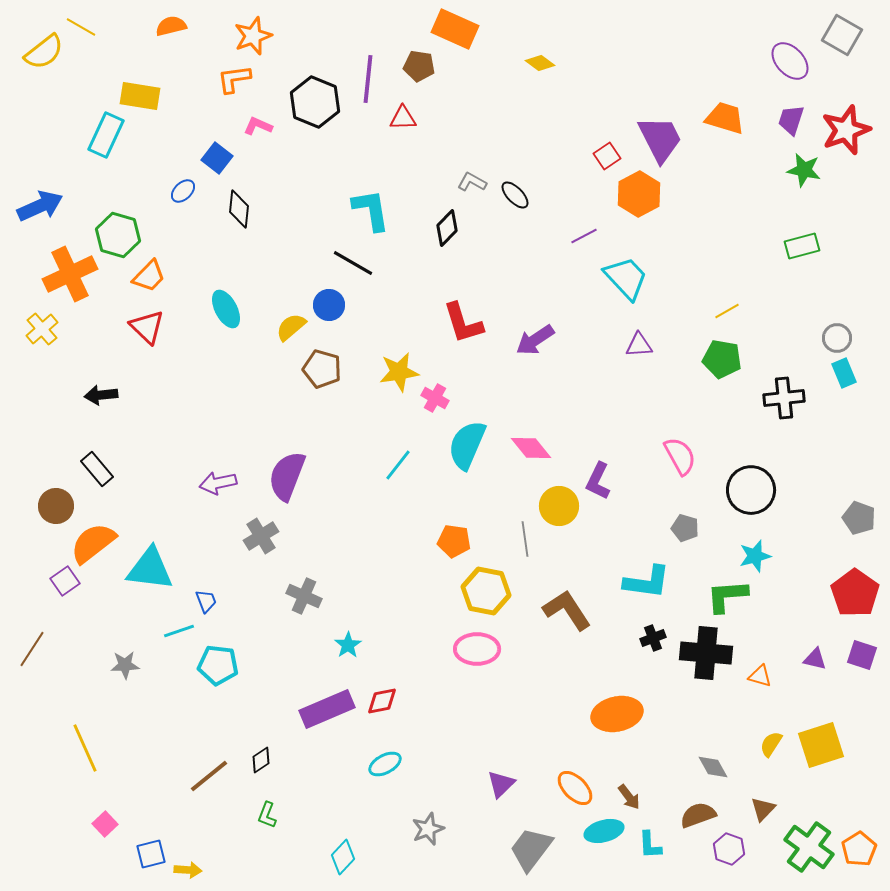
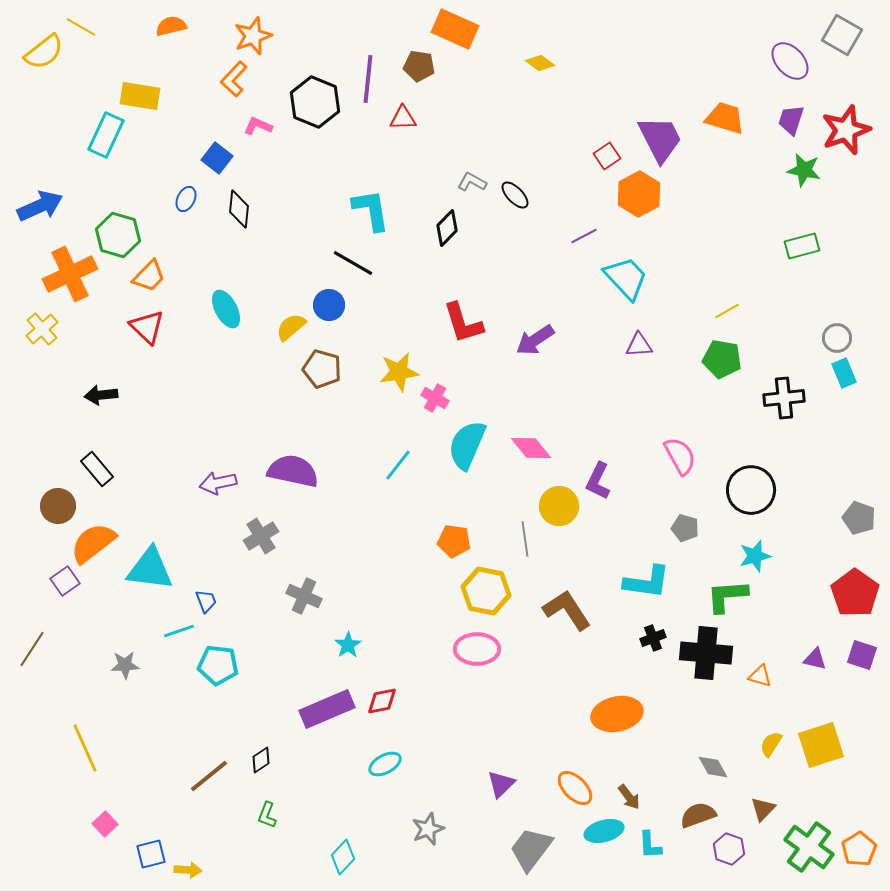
orange L-shape at (234, 79): rotated 39 degrees counterclockwise
blue ellipse at (183, 191): moved 3 px right, 8 px down; rotated 20 degrees counterclockwise
purple semicircle at (287, 476): moved 6 px right, 5 px up; rotated 81 degrees clockwise
brown circle at (56, 506): moved 2 px right
